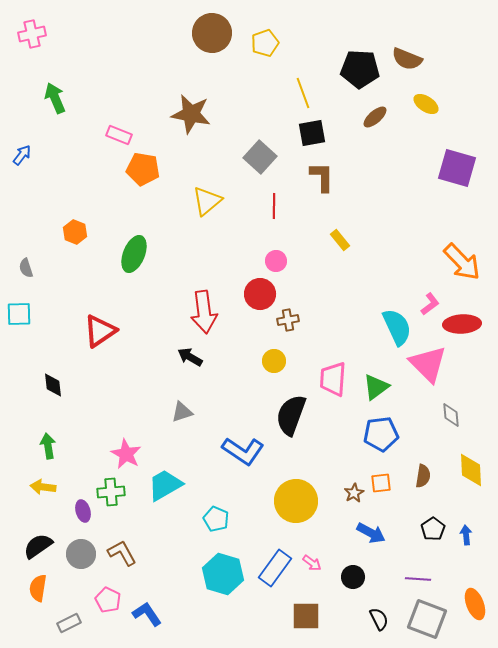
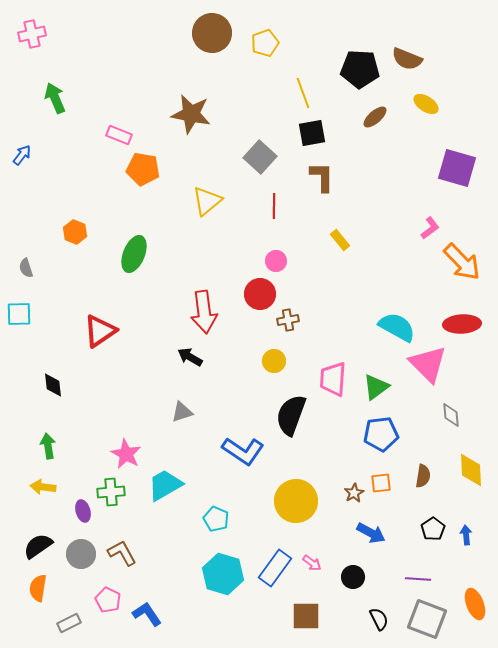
pink L-shape at (430, 304): moved 76 px up
cyan semicircle at (397, 327): rotated 36 degrees counterclockwise
